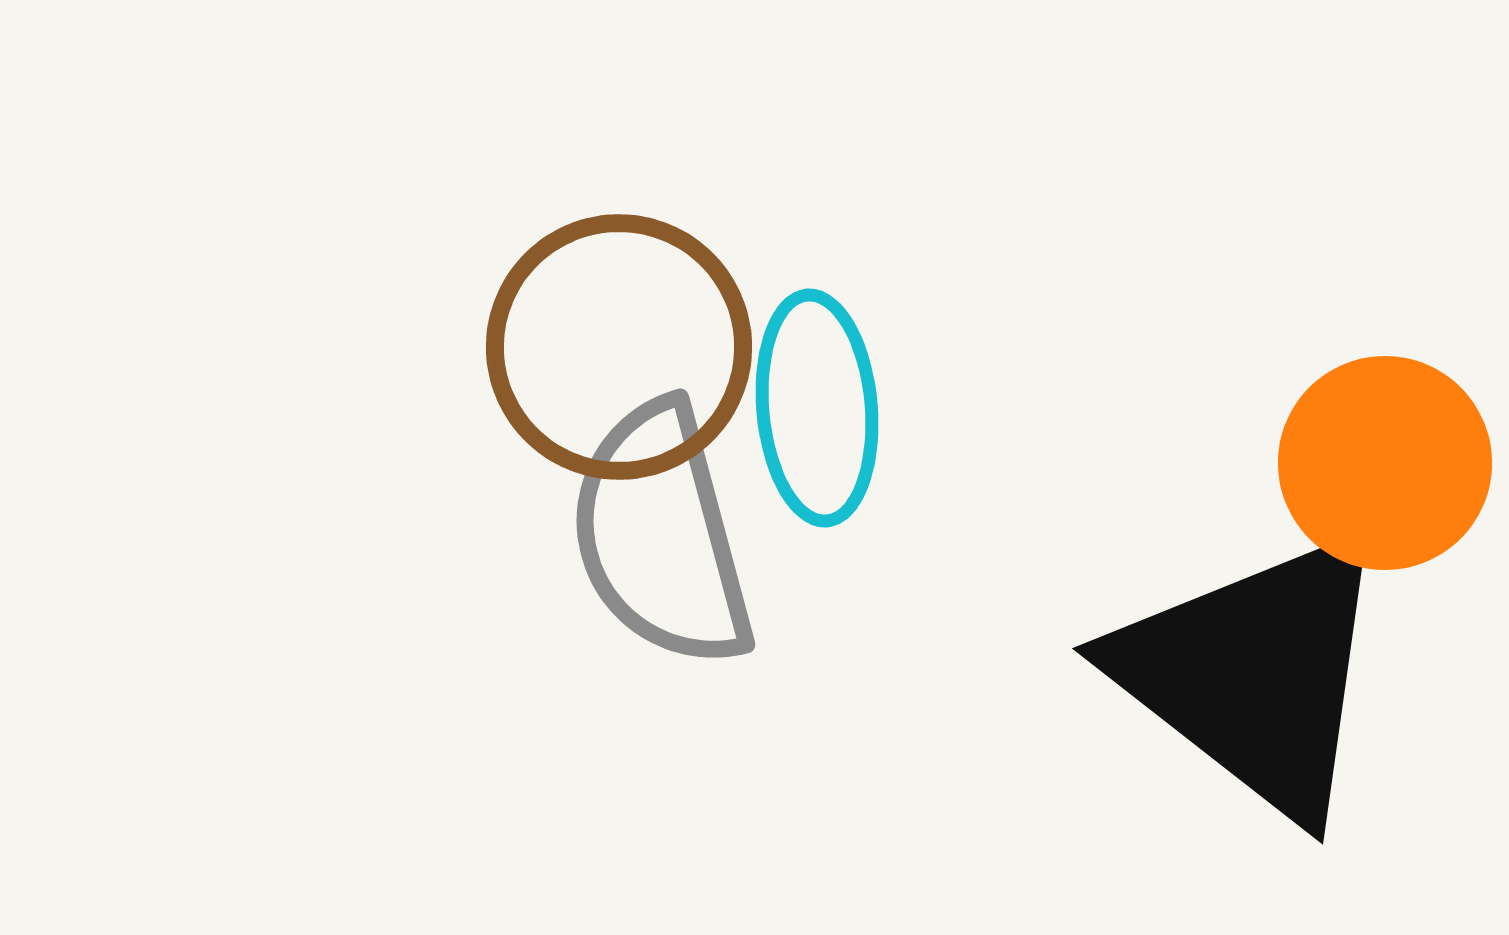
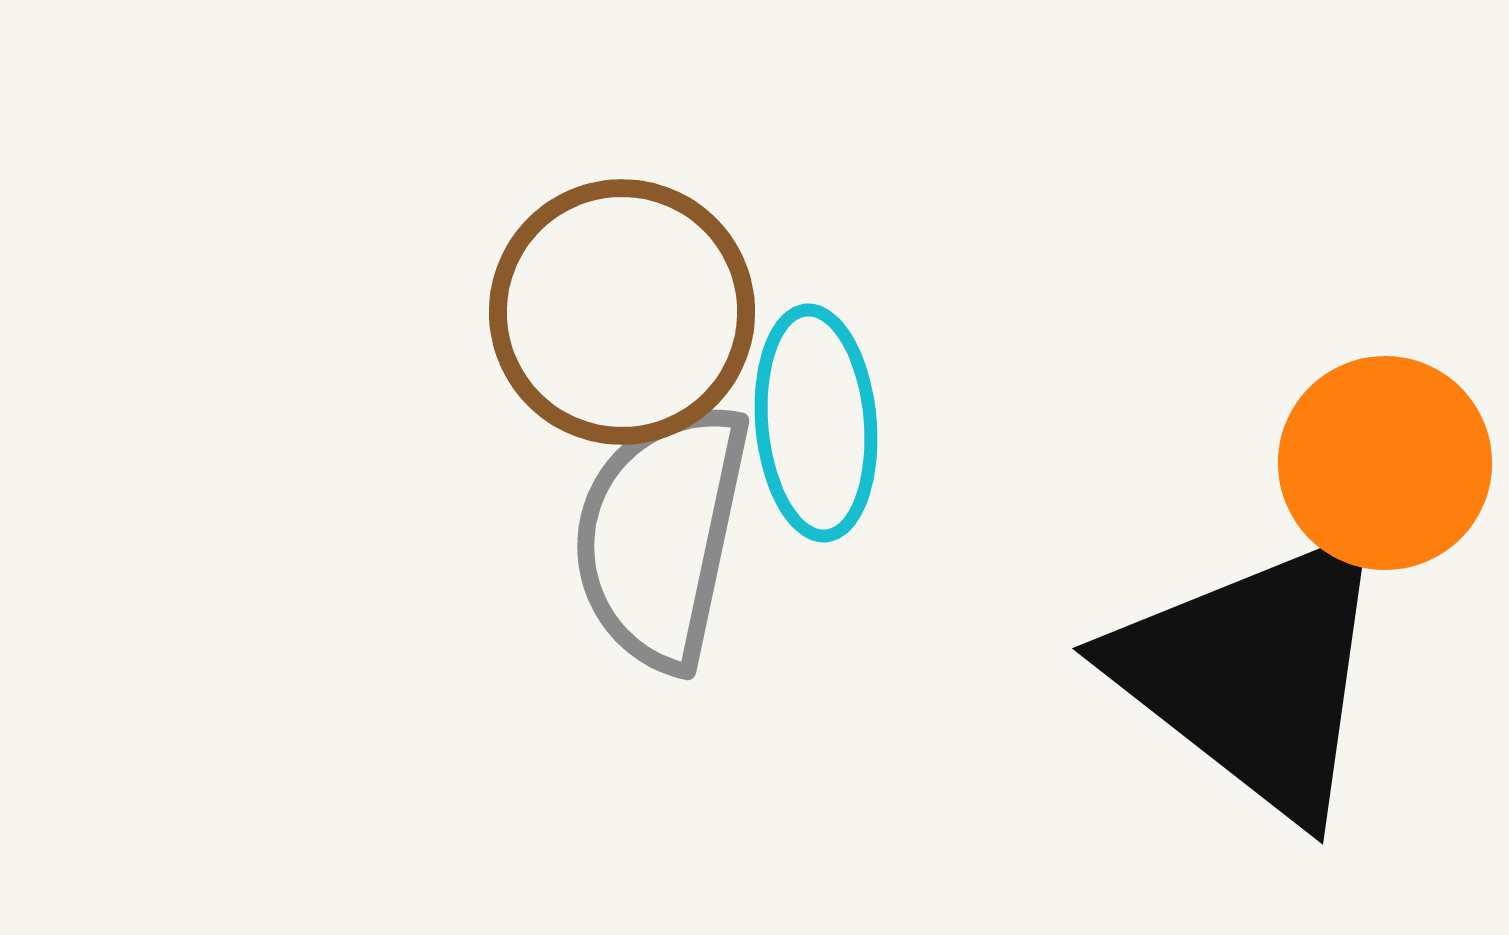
brown circle: moved 3 px right, 35 px up
cyan ellipse: moved 1 px left, 15 px down
gray semicircle: rotated 27 degrees clockwise
